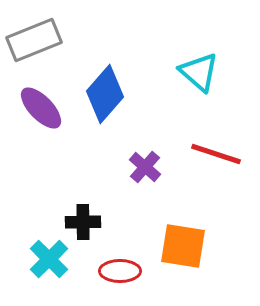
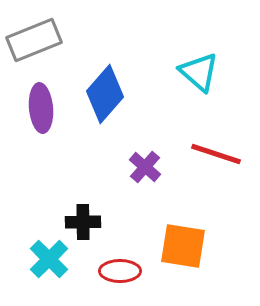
purple ellipse: rotated 39 degrees clockwise
